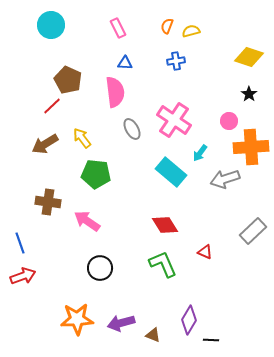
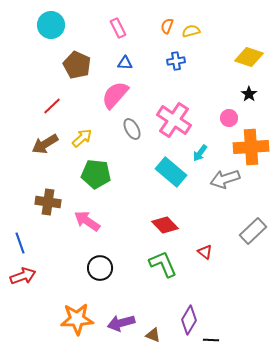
brown pentagon: moved 9 px right, 15 px up
pink semicircle: moved 3 px down; rotated 132 degrees counterclockwise
pink circle: moved 3 px up
yellow arrow: rotated 85 degrees clockwise
red diamond: rotated 12 degrees counterclockwise
red triangle: rotated 14 degrees clockwise
